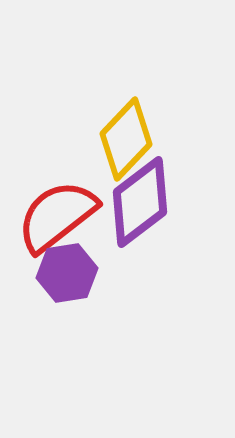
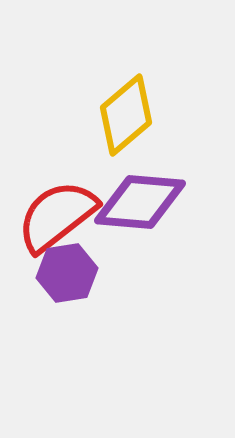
yellow diamond: moved 24 px up; rotated 6 degrees clockwise
purple diamond: rotated 42 degrees clockwise
